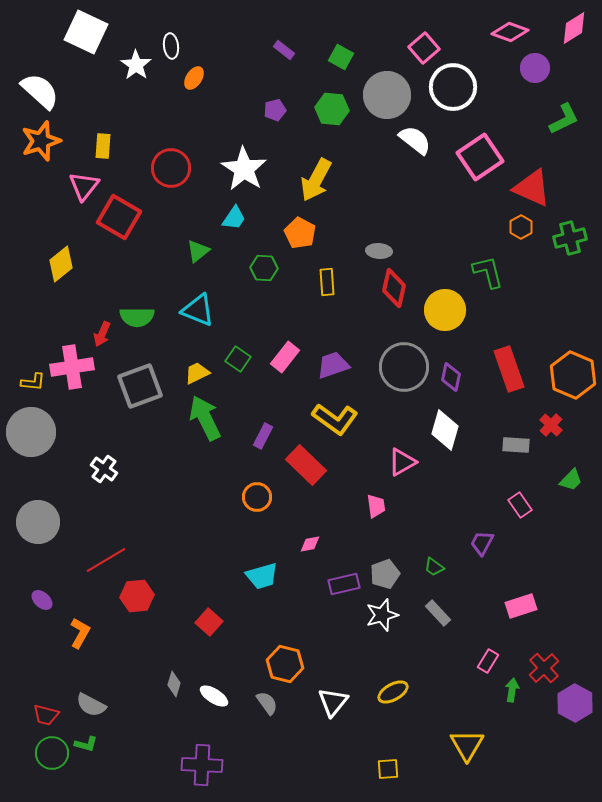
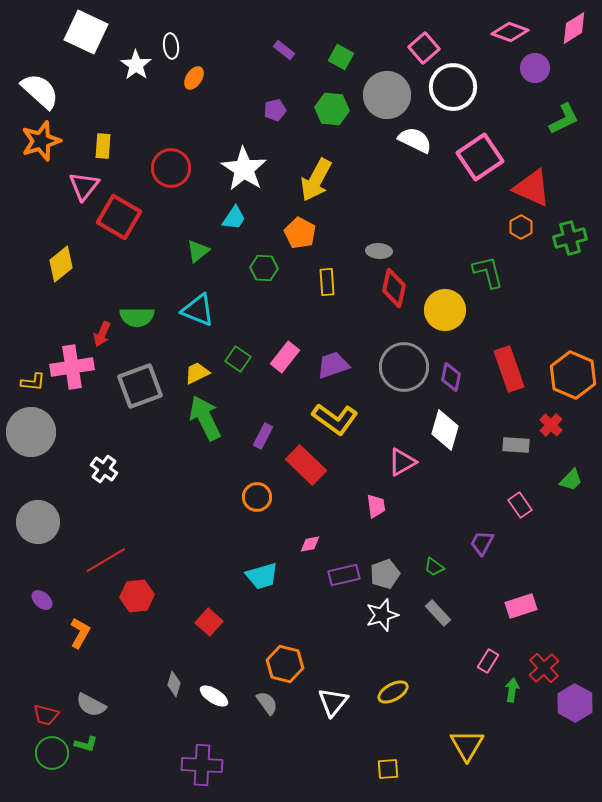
white semicircle at (415, 140): rotated 12 degrees counterclockwise
purple rectangle at (344, 584): moved 9 px up
